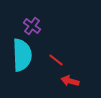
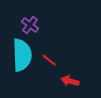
purple cross: moved 2 px left, 1 px up
red line: moved 7 px left
